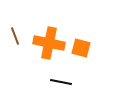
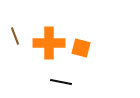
orange cross: rotated 12 degrees counterclockwise
